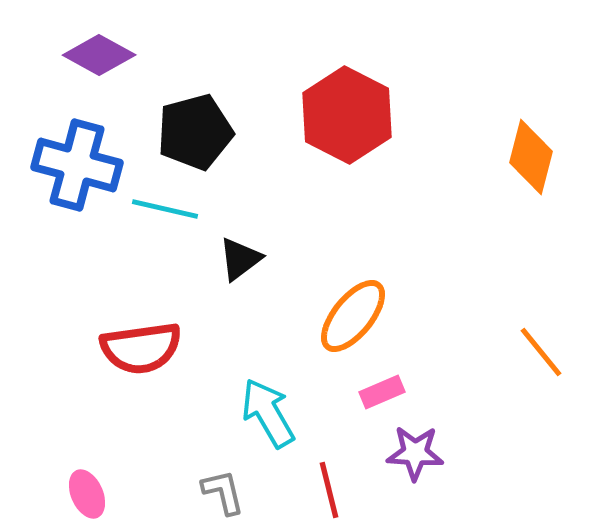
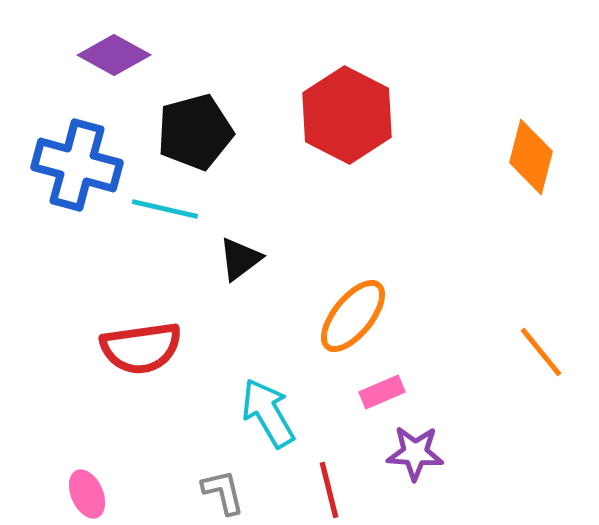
purple diamond: moved 15 px right
